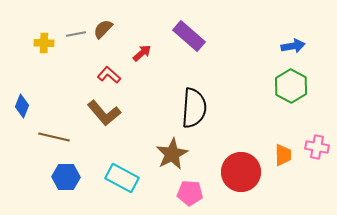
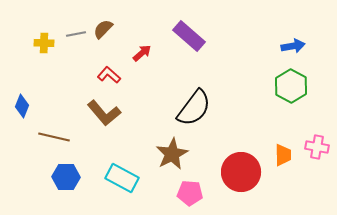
black semicircle: rotated 33 degrees clockwise
